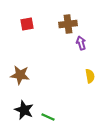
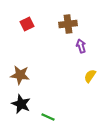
red square: rotated 16 degrees counterclockwise
purple arrow: moved 3 px down
yellow semicircle: rotated 136 degrees counterclockwise
black star: moved 3 px left, 6 px up
